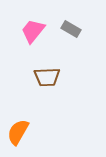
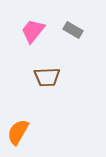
gray rectangle: moved 2 px right, 1 px down
